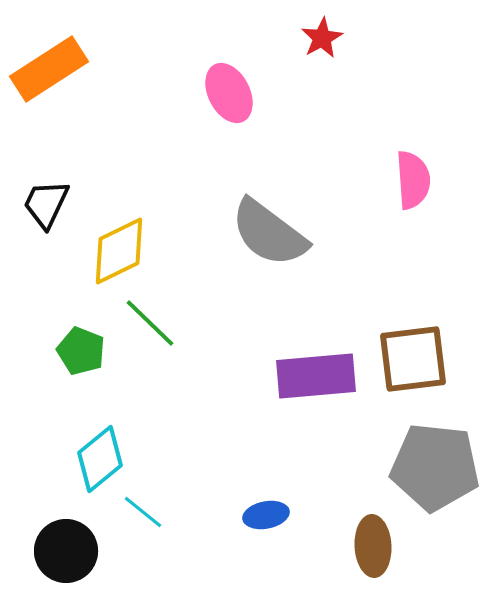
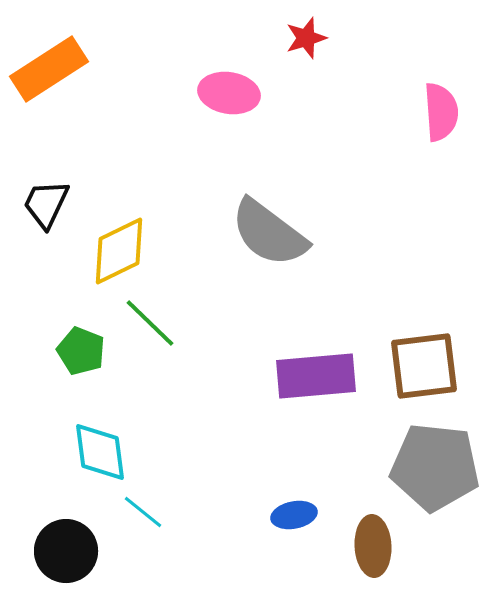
red star: moved 16 px left; rotated 12 degrees clockwise
pink ellipse: rotated 54 degrees counterclockwise
pink semicircle: moved 28 px right, 68 px up
brown square: moved 11 px right, 7 px down
cyan diamond: moved 7 px up; rotated 58 degrees counterclockwise
blue ellipse: moved 28 px right
